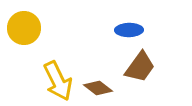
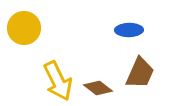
brown trapezoid: moved 6 px down; rotated 12 degrees counterclockwise
